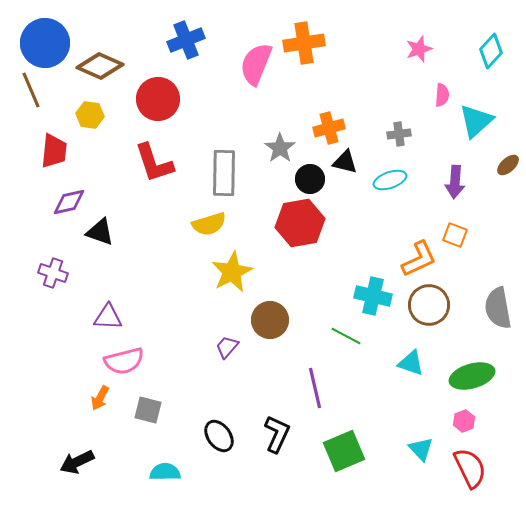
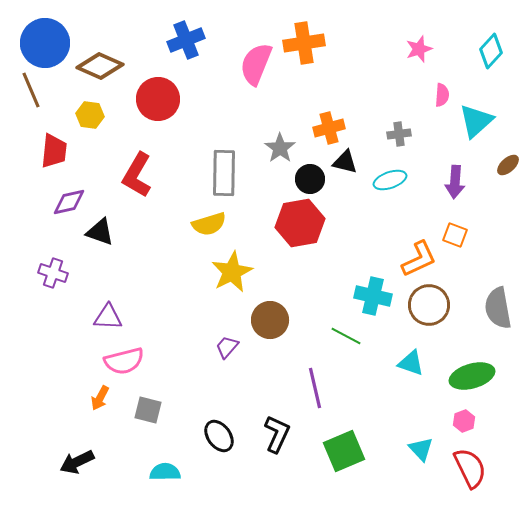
red L-shape at (154, 163): moved 17 px left, 12 px down; rotated 48 degrees clockwise
